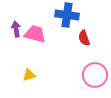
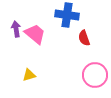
pink trapezoid: rotated 25 degrees clockwise
